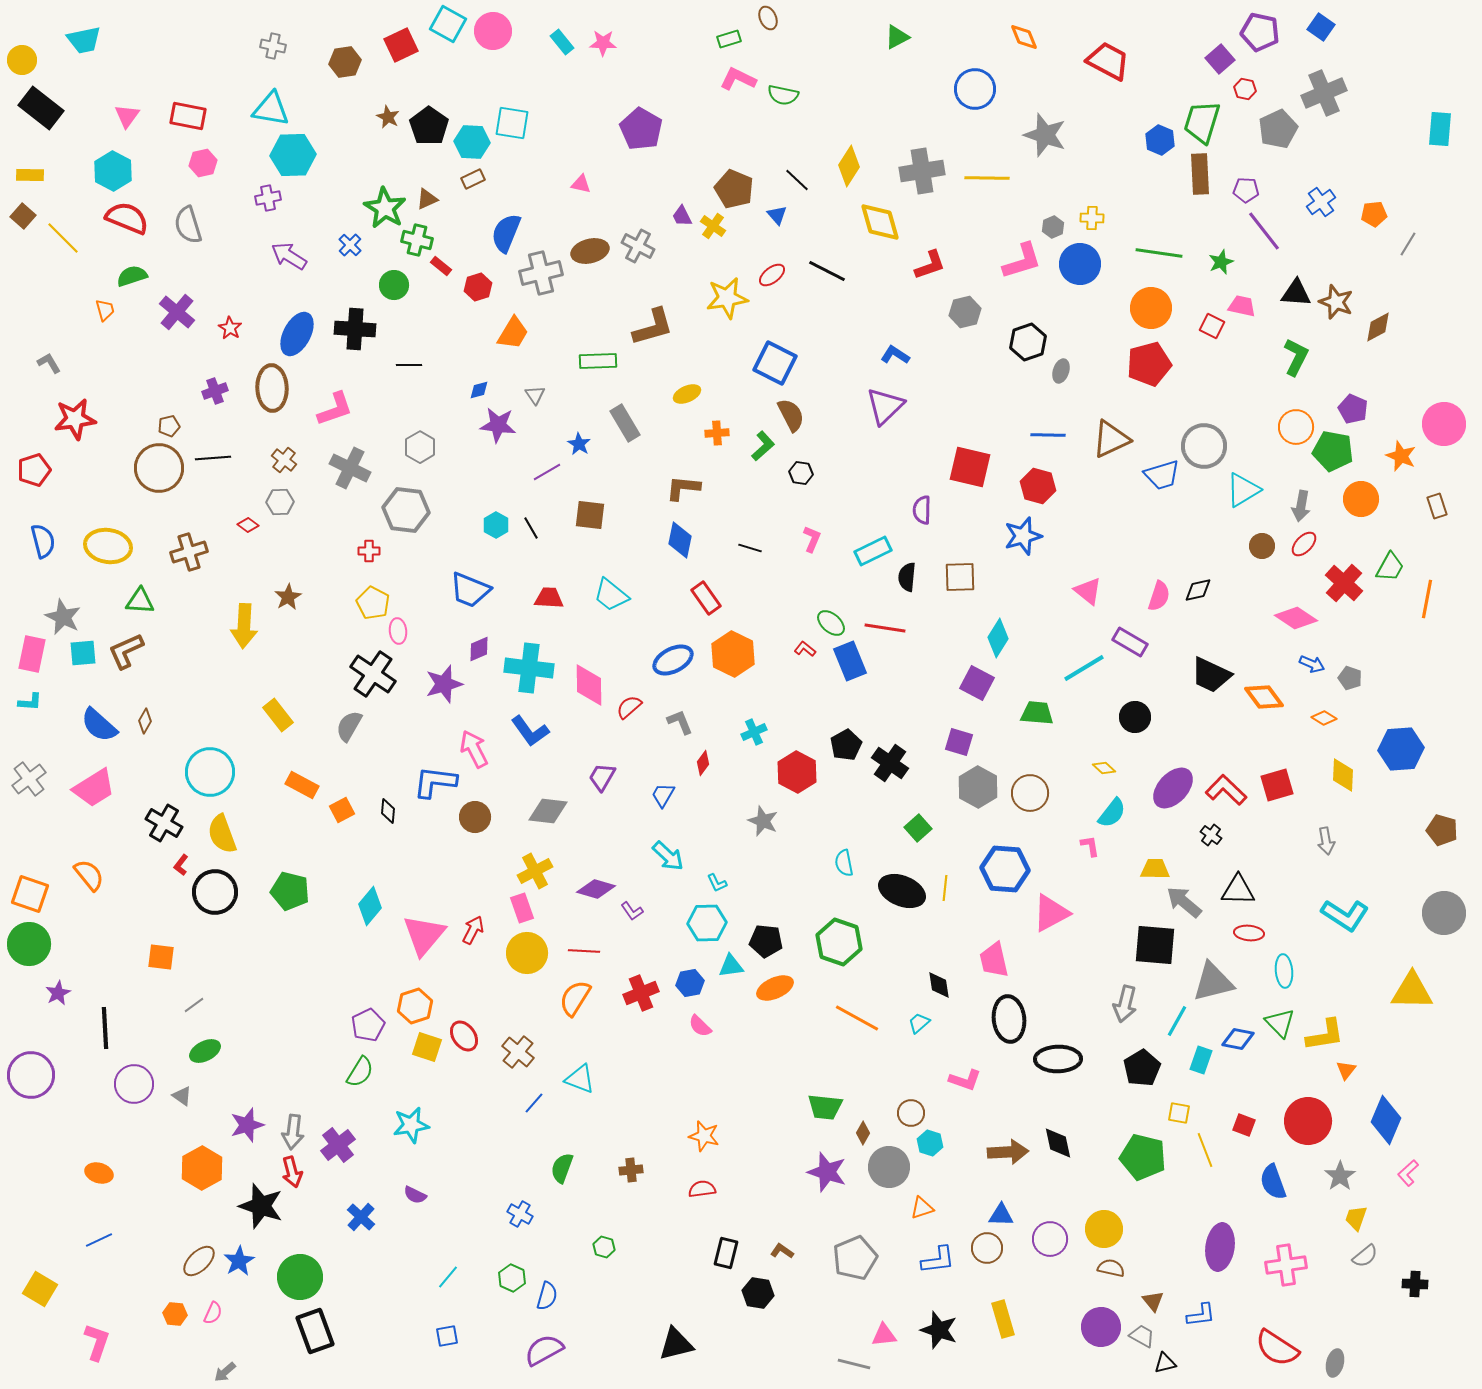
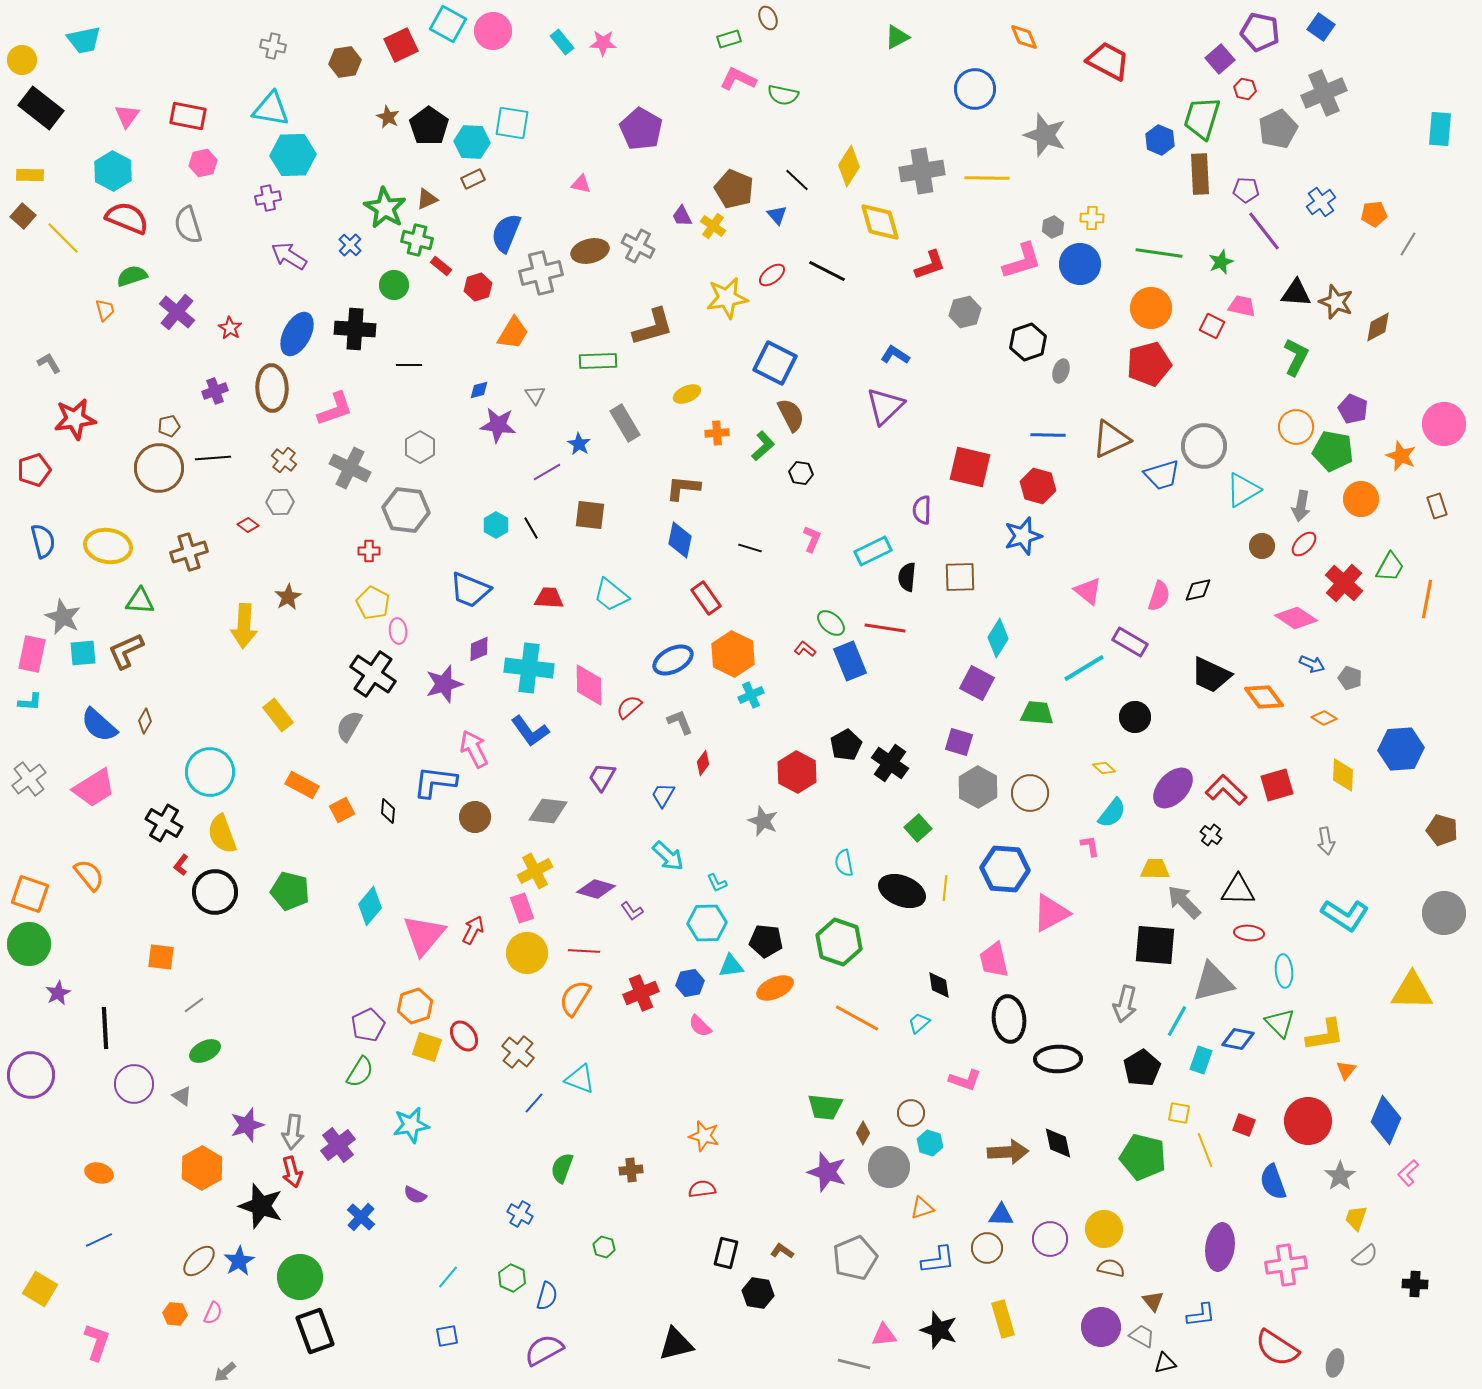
green trapezoid at (1202, 122): moved 4 px up
cyan cross at (754, 732): moved 3 px left, 37 px up
gray arrow at (1184, 902): rotated 6 degrees clockwise
